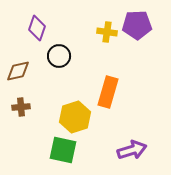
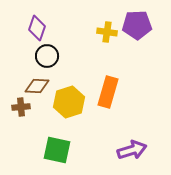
black circle: moved 12 px left
brown diamond: moved 19 px right, 15 px down; rotated 15 degrees clockwise
yellow hexagon: moved 6 px left, 15 px up
green square: moved 6 px left
